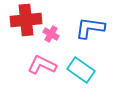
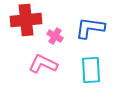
pink cross: moved 4 px right, 2 px down
pink L-shape: moved 1 px right, 1 px up
cyan rectangle: moved 10 px right; rotated 52 degrees clockwise
